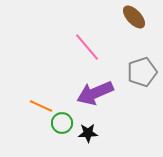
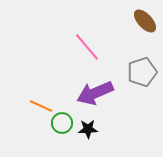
brown ellipse: moved 11 px right, 4 px down
black star: moved 4 px up
